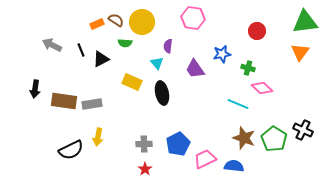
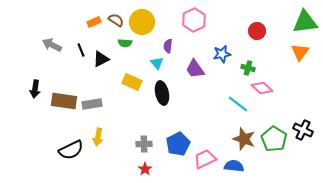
pink hexagon: moved 1 px right, 2 px down; rotated 25 degrees clockwise
orange rectangle: moved 3 px left, 2 px up
cyan line: rotated 15 degrees clockwise
brown star: moved 1 px down
